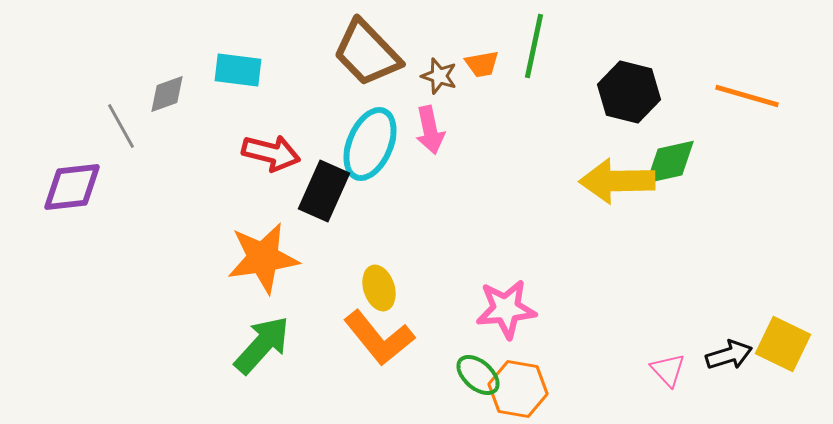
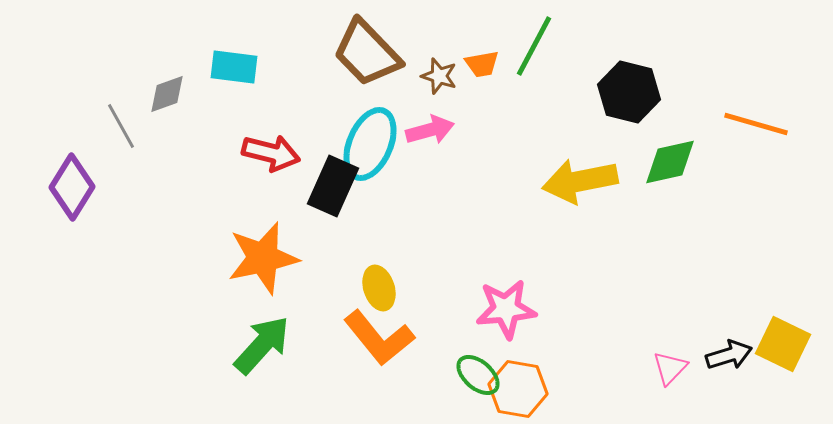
green line: rotated 16 degrees clockwise
cyan rectangle: moved 4 px left, 3 px up
orange line: moved 9 px right, 28 px down
pink arrow: rotated 93 degrees counterclockwise
yellow arrow: moved 37 px left; rotated 10 degrees counterclockwise
purple diamond: rotated 52 degrees counterclockwise
black rectangle: moved 9 px right, 5 px up
orange star: rotated 4 degrees counterclockwise
pink triangle: moved 2 px right, 2 px up; rotated 27 degrees clockwise
